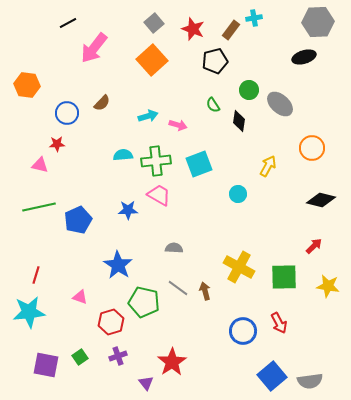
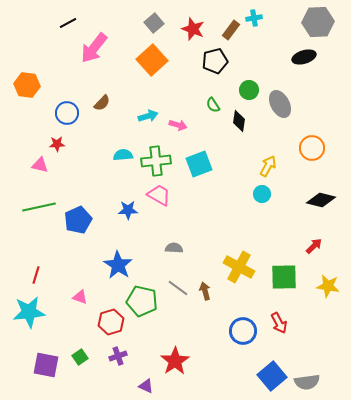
gray ellipse at (280, 104): rotated 20 degrees clockwise
cyan circle at (238, 194): moved 24 px right
green pentagon at (144, 302): moved 2 px left, 1 px up
red star at (172, 362): moved 3 px right, 1 px up
gray semicircle at (310, 381): moved 3 px left, 1 px down
purple triangle at (146, 383): moved 3 px down; rotated 28 degrees counterclockwise
